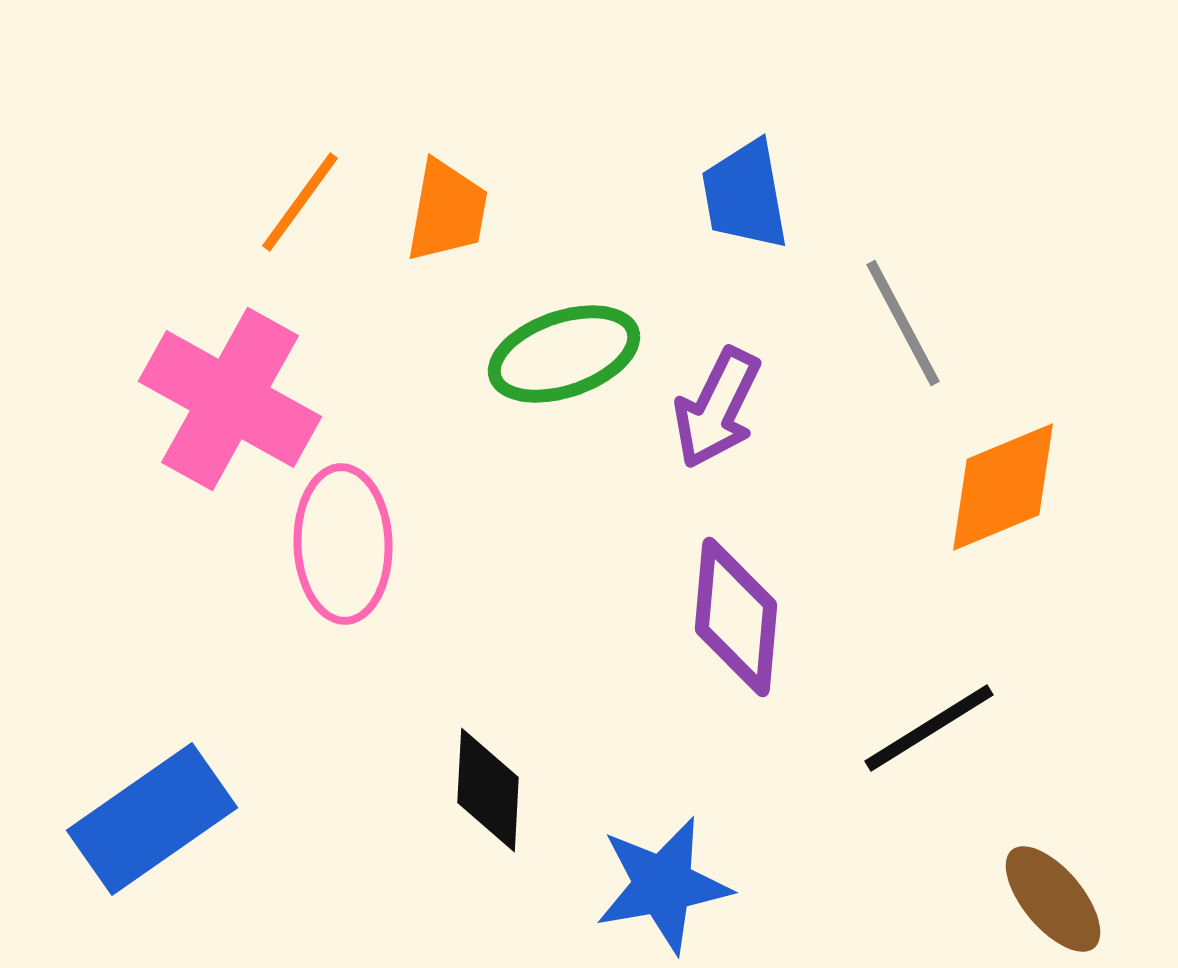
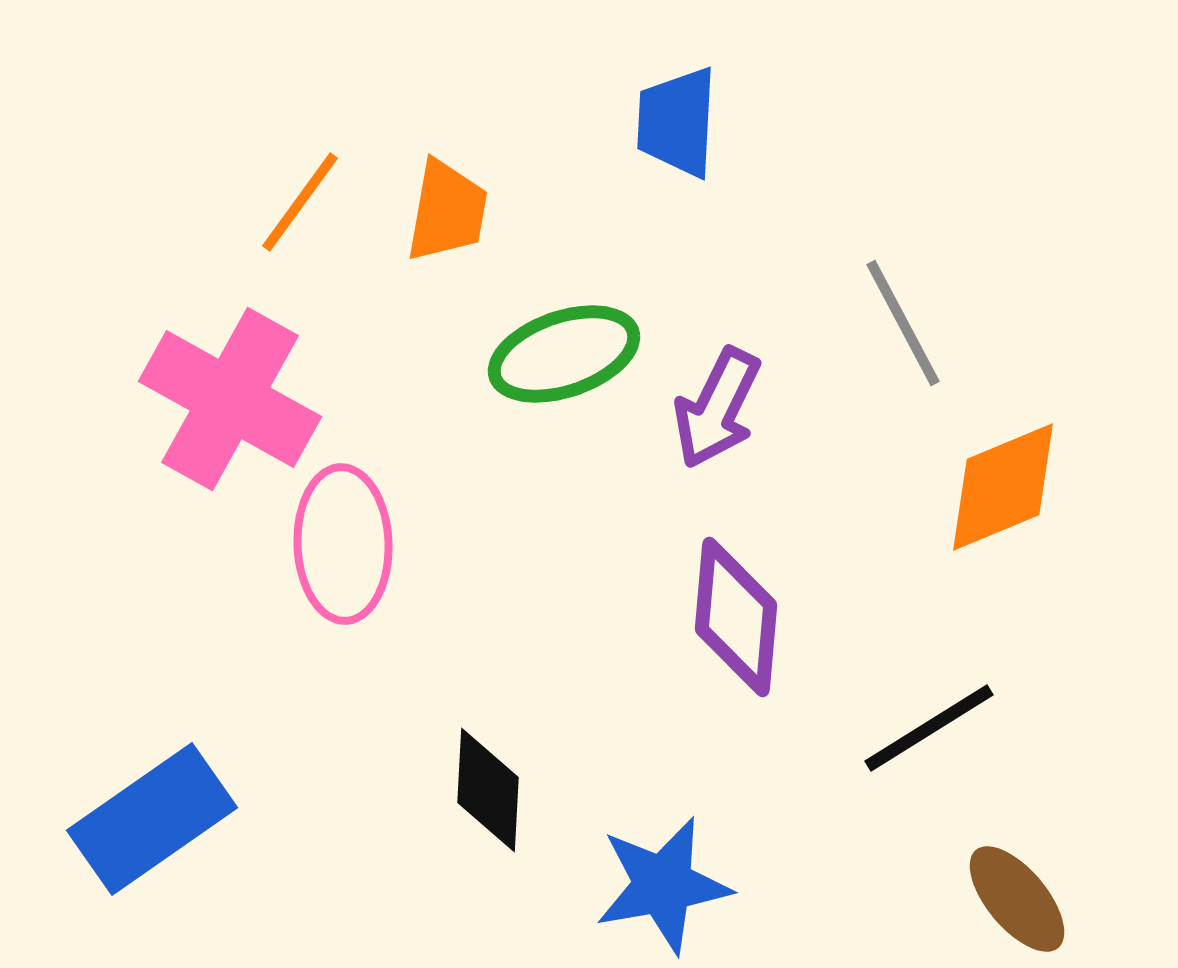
blue trapezoid: moved 68 px left, 73 px up; rotated 13 degrees clockwise
brown ellipse: moved 36 px left
